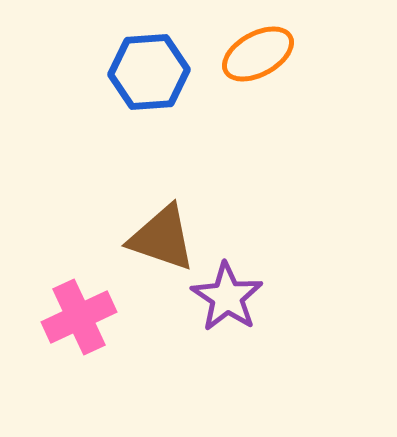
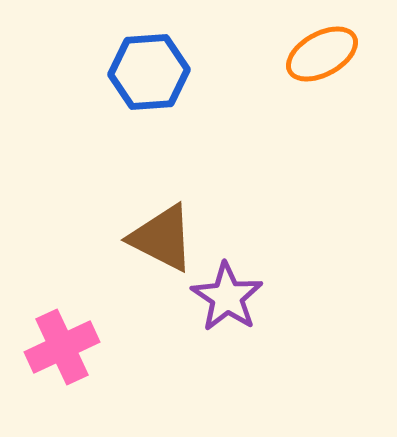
orange ellipse: moved 64 px right
brown triangle: rotated 8 degrees clockwise
pink cross: moved 17 px left, 30 px down
